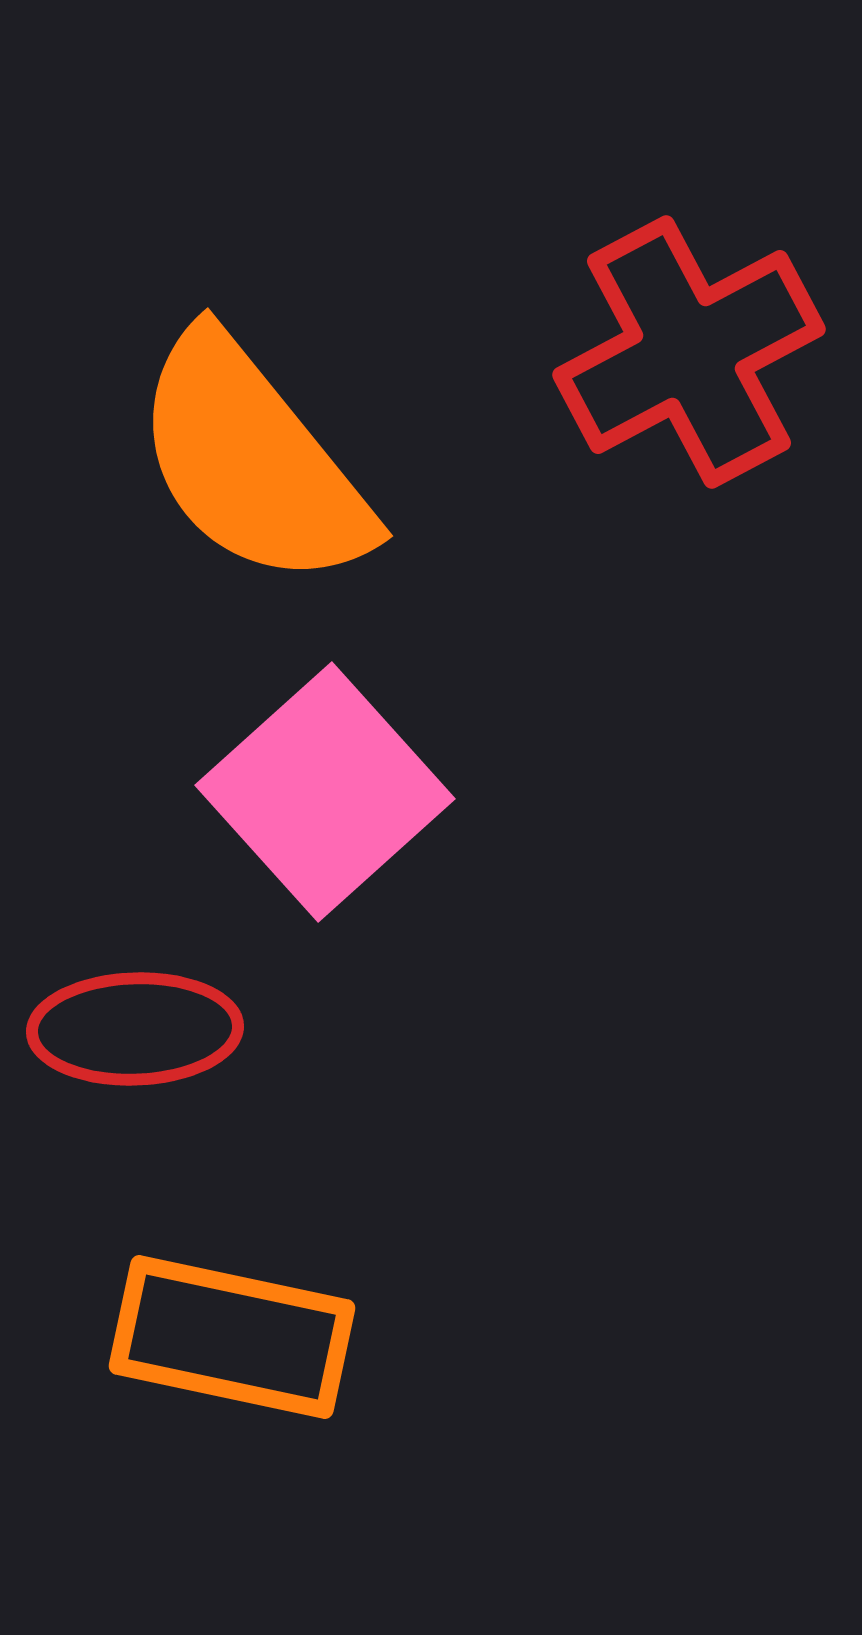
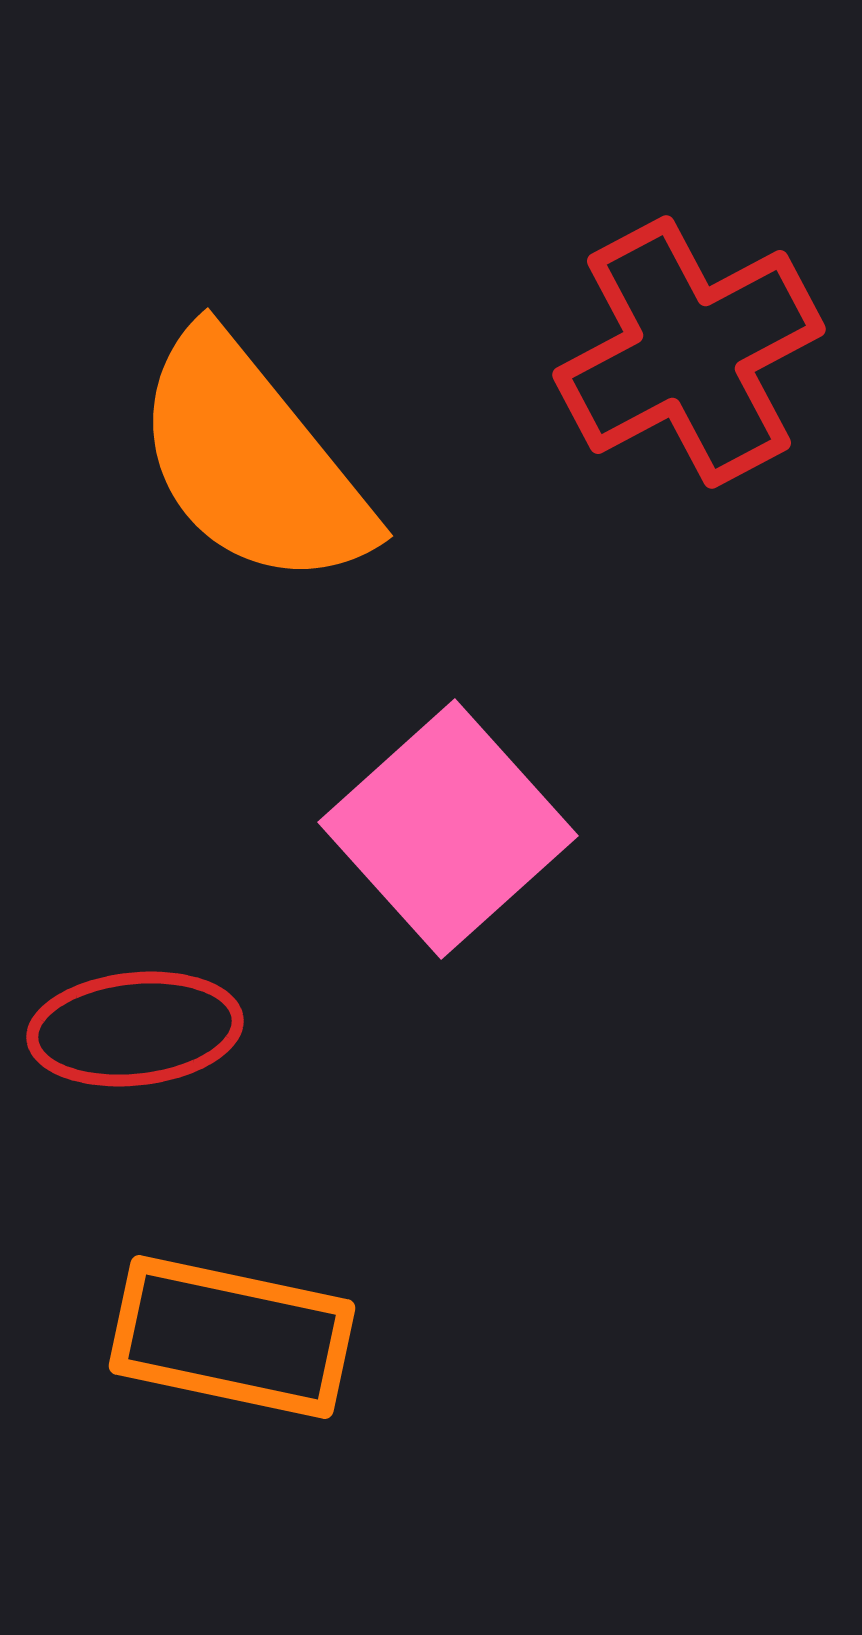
pink square: moved 123 px right, 37 px down
red ellipse: rotated 4 degrees counterclockwise
